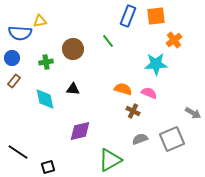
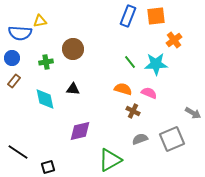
green line: moved 22 px right, 21 px down
